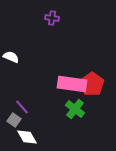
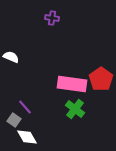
red pentagon: moved 9 px right, 5 px up
purple line: moved 3 px right
